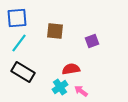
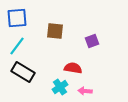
cyan line: moved 2 px left, 3 px down
red semicircle: moved 2 px right, 1 px up; rotated 18 degrees clockwise
pink arrow: moved 4 px right; rotated 32 degrees counterclockwise
